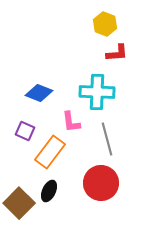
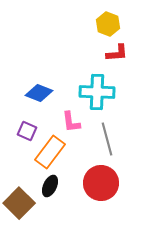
yellow hexagon: moved 3 px right
purple square: moved 2 px right
black ellipse: moved 1 px right, 5 px up
